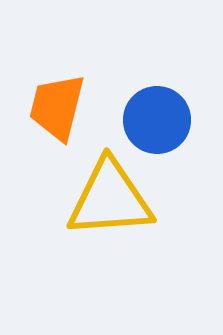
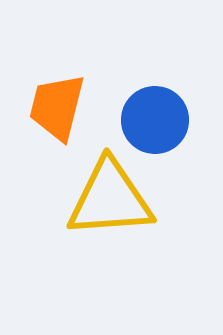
blue circle: moved 2 px left
